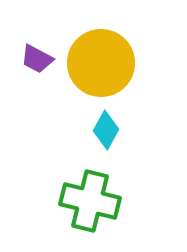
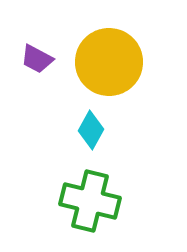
yellow circle: moved 8 px right, 1 px up
cyan diamond: moved 15 px left
